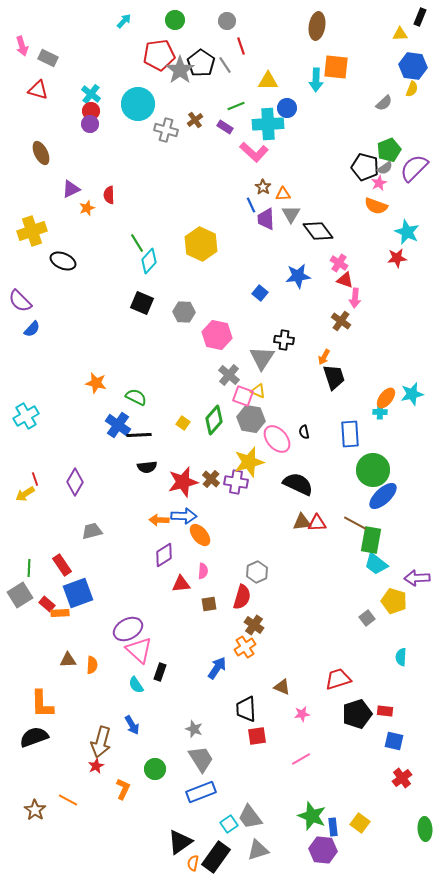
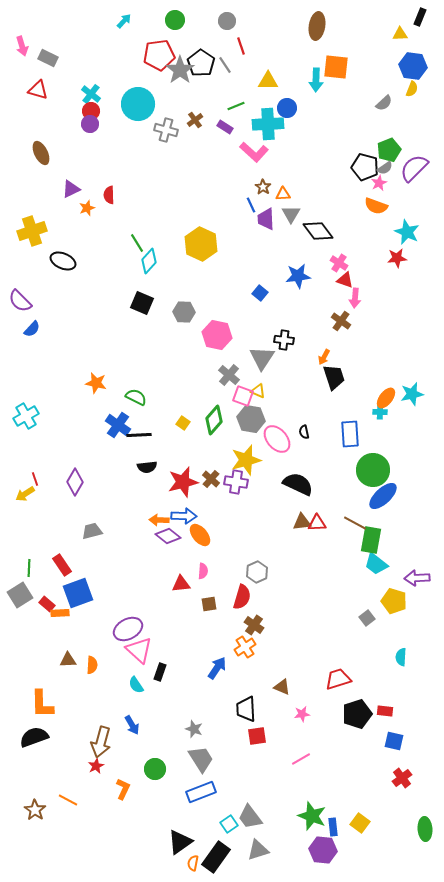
yellow star at (249, 462): moved 3 px left, 2 px up
purple diamond at (164, 555): moved 4 px right, 19 px up; rotated 70 degrees clockwise
